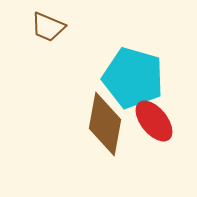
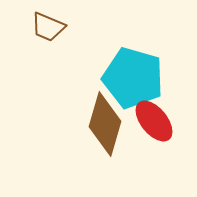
brown diamond: rotated 6 degrees clockwise
